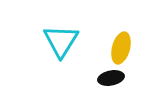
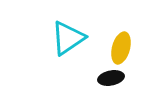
cyan triangle: moved 7 px right, 3 px up; rotated 24 degrees clockwise
